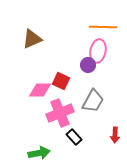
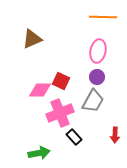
orange line: moved 10 px up
purple circle: moved 9 px right, 12 px down
